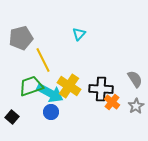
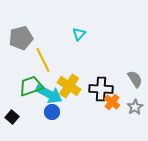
cyan arrow: moved 1 px left, 1 px down
gray star: moved 1 px left, 1 px down
blue circle: moved 1 px right
